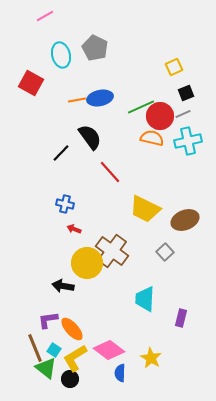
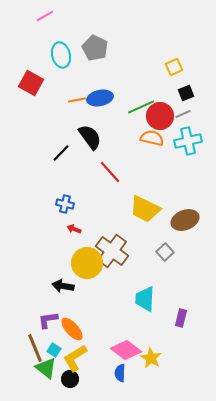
pink diamond: moved 17 px right
